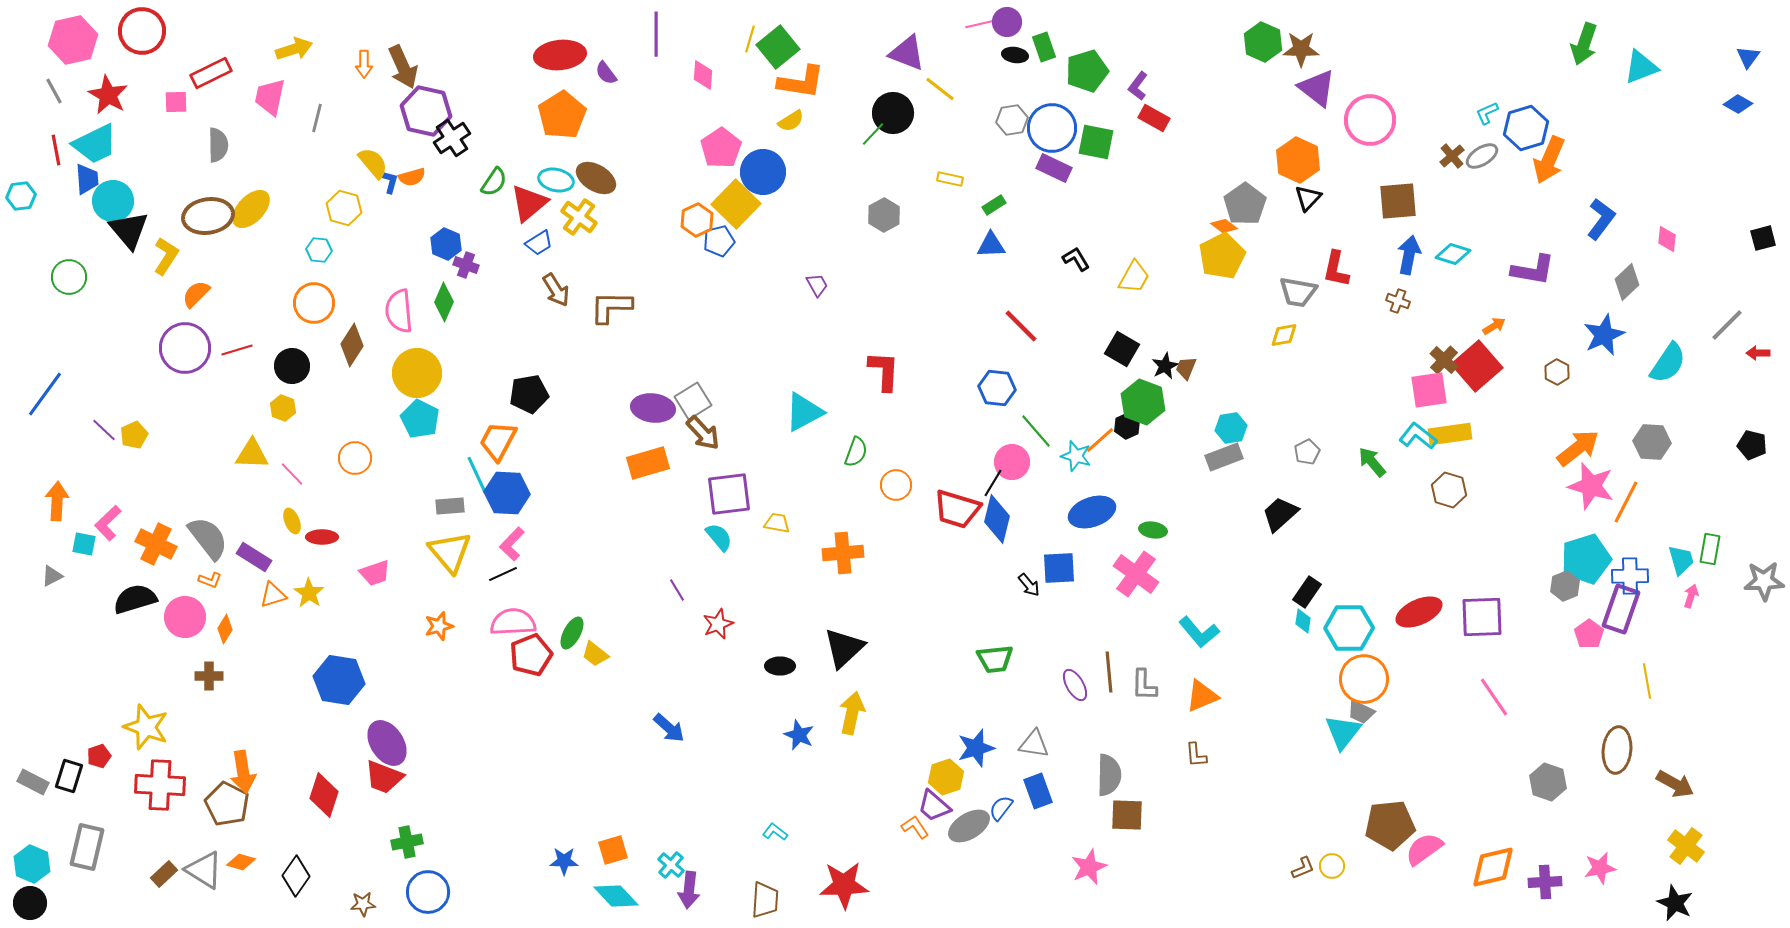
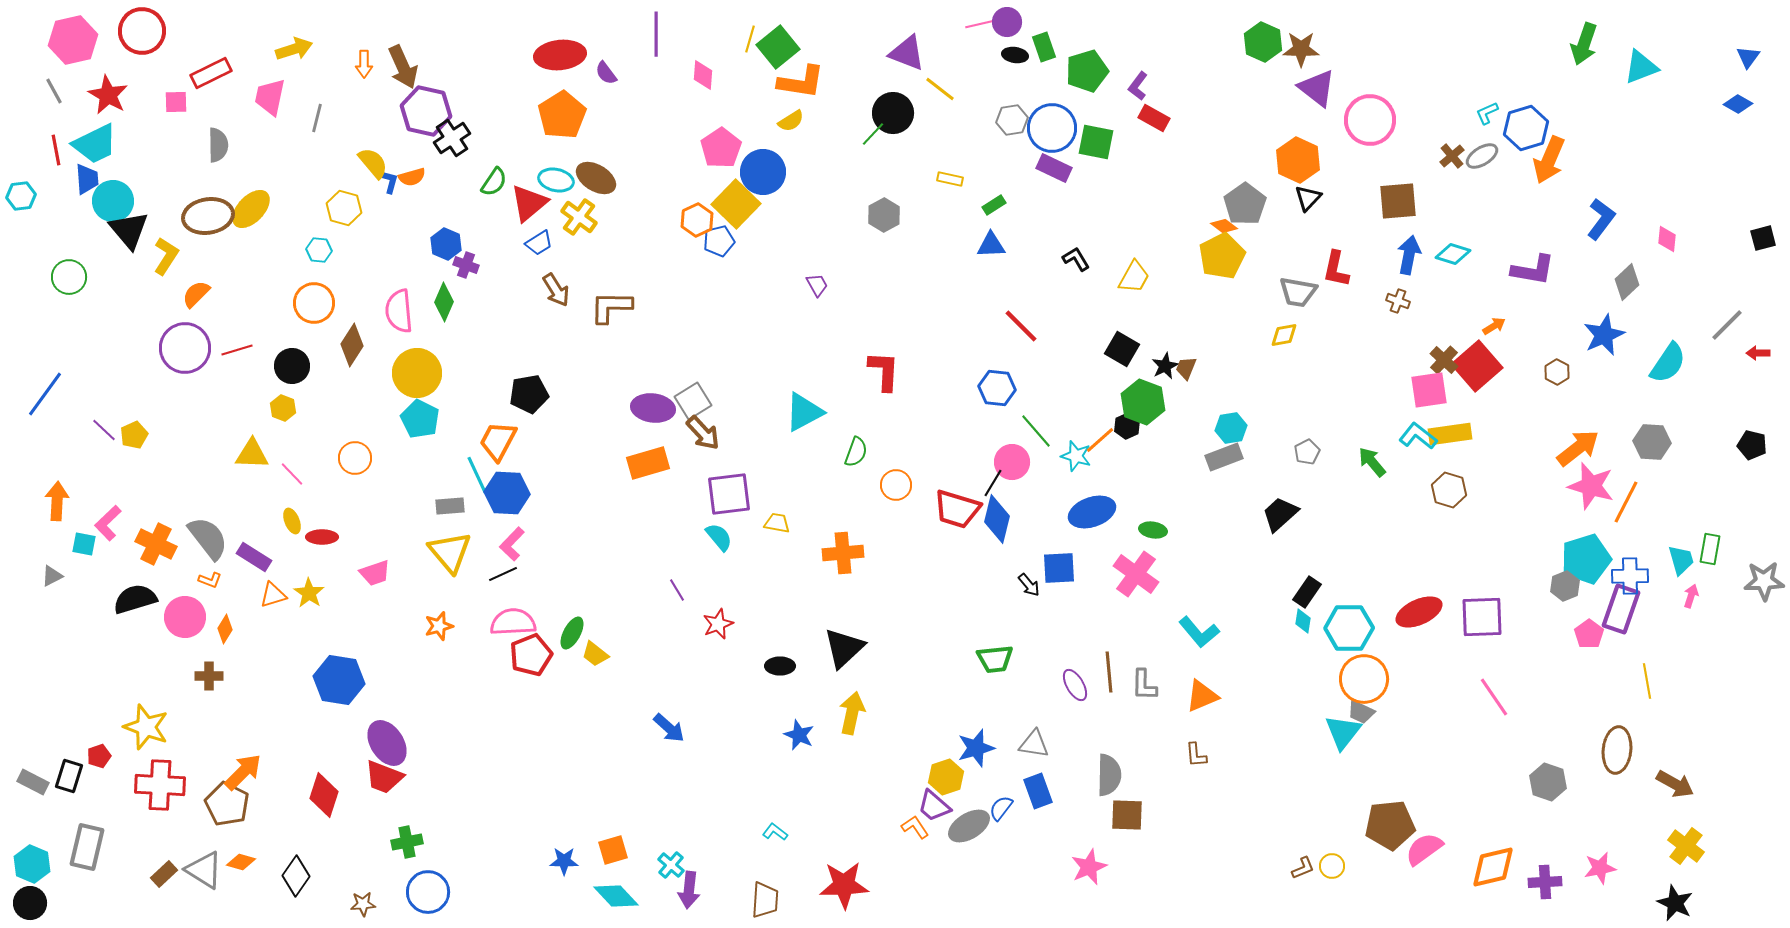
orange arrow at (243, 772): rotated 126 degrees counterclockwise
